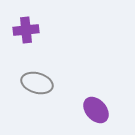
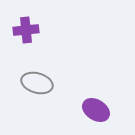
purple ellipse: rotated 16 degrees counterclockwise
